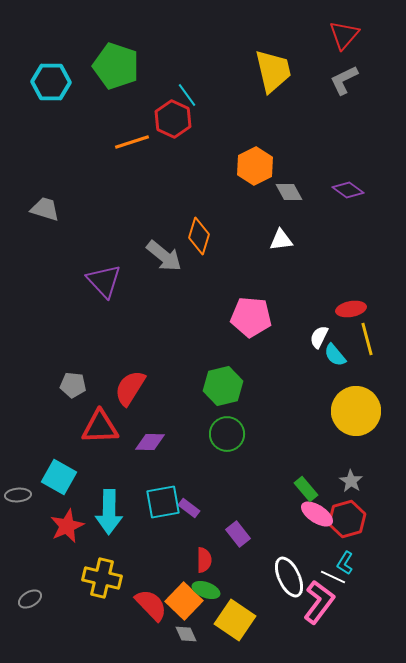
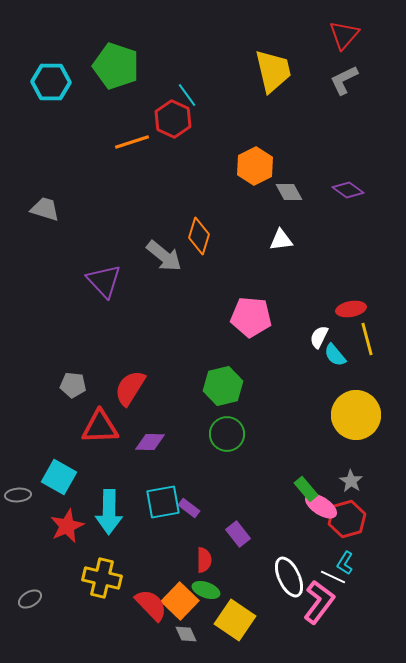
yellow circle at (356, 411): moved 4 px down
pink ellipse at (317, 514): moved 4 px right, 8 px up
orange square at (184, 601): moved 4 px left
